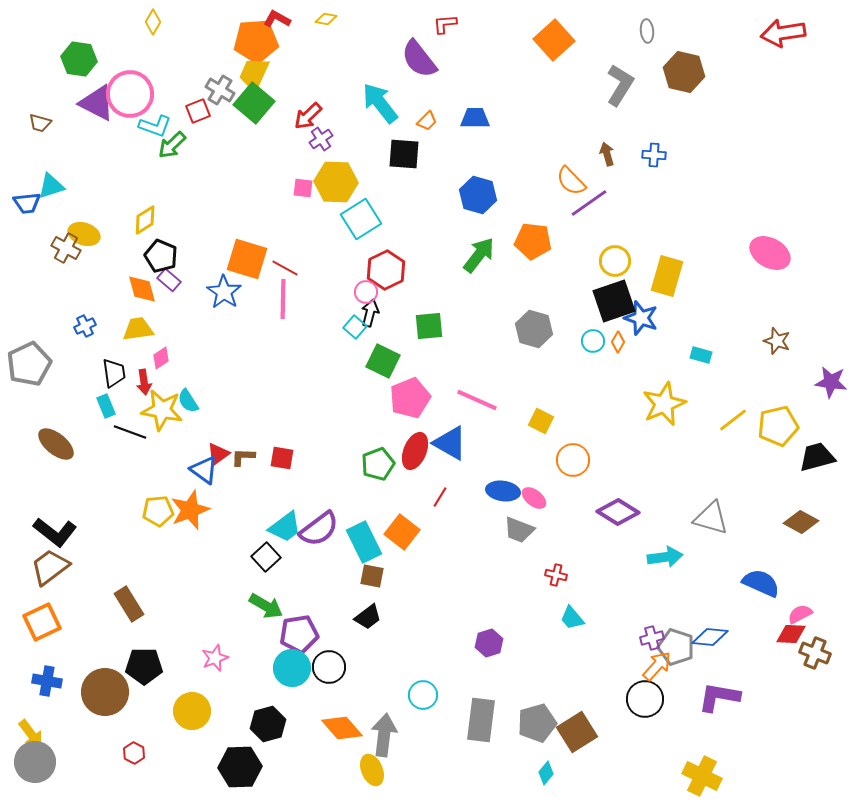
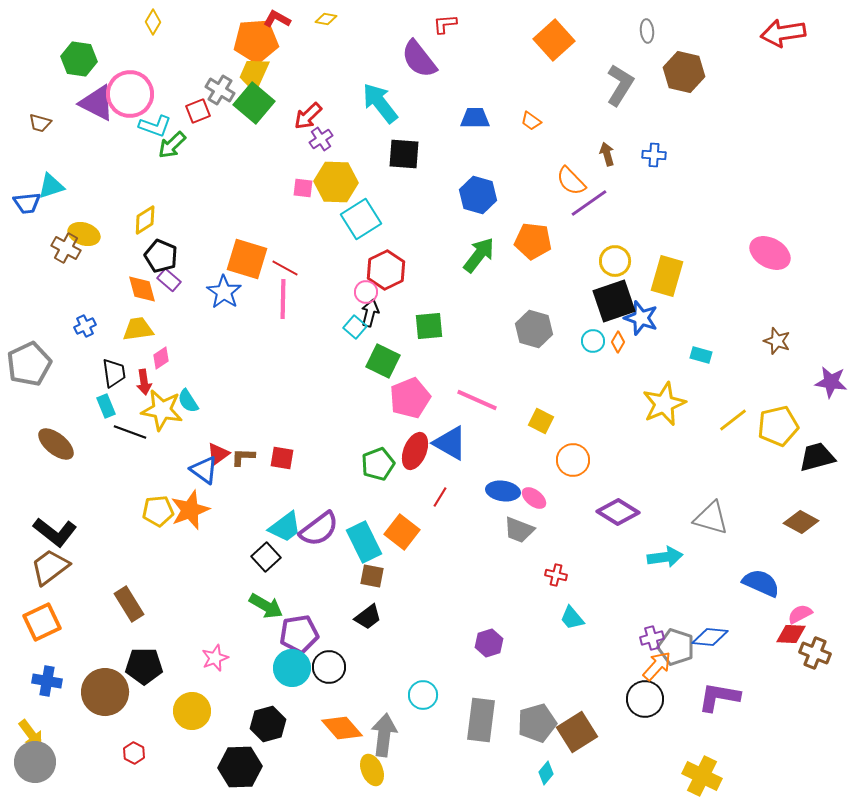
orange trapezoid at (427, 121): moved 104 px right; rotated 80 degrees clockwise
